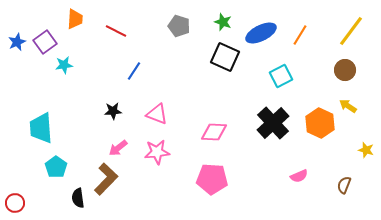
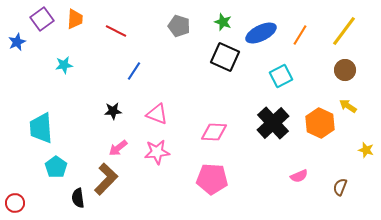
yellow line: moved 7 px left
purple square: moved 3 px left, 23 px up
brown semicircle: moved 4 px left, 2 px down
